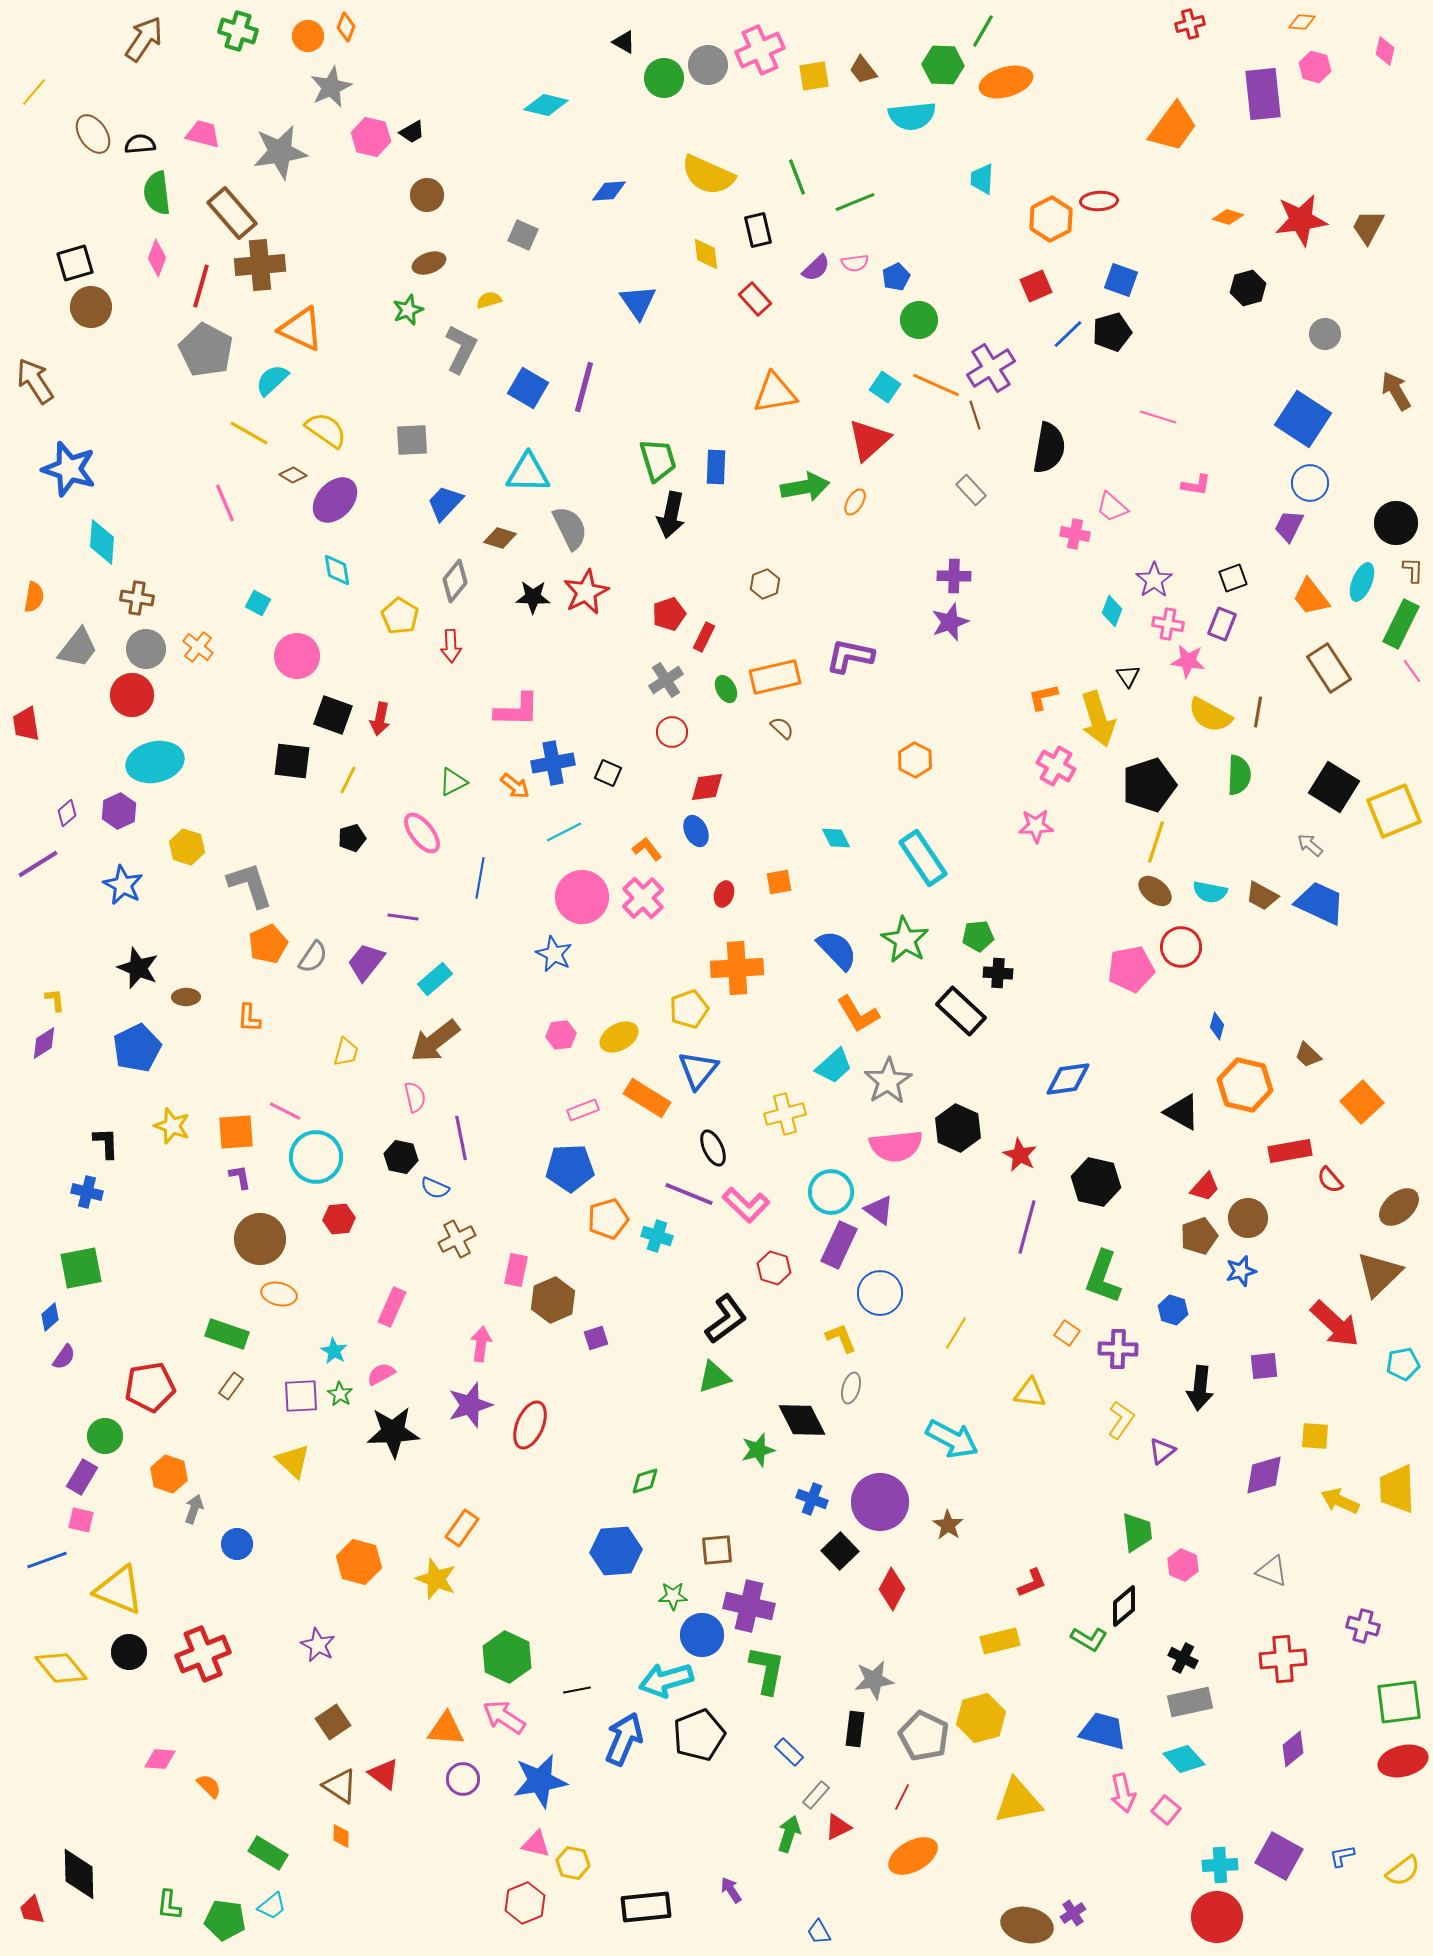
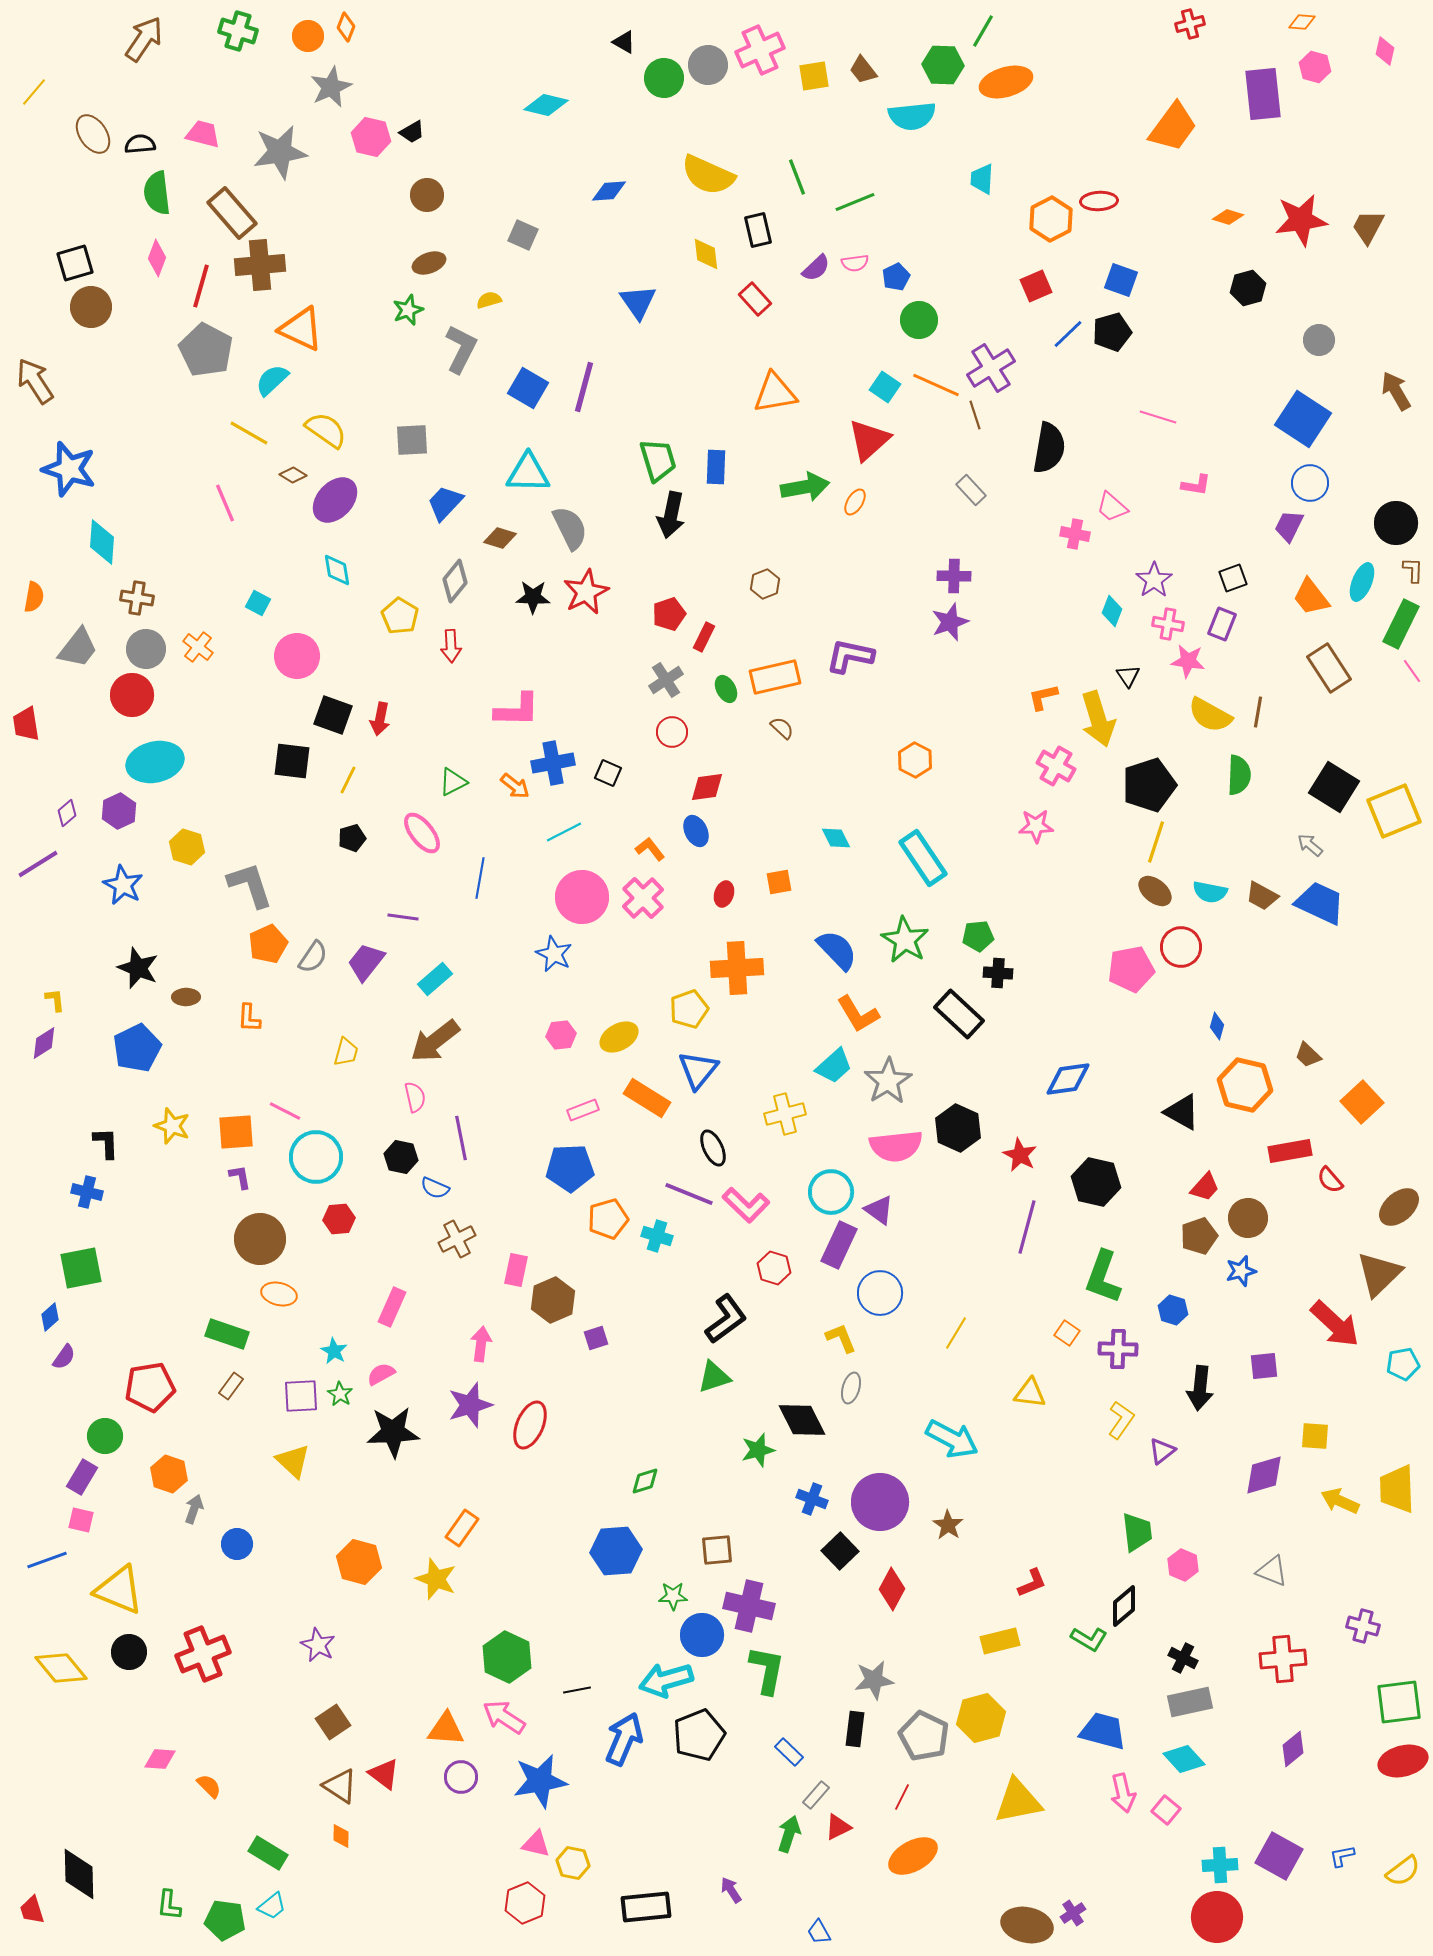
gray circle at (1325, 334): moved 6 px left, 6 px down
orange L-shape at (647, 849): moved 3 px right
black rectangle at (961, 1011): moved 2 px left, 3 px down
purple circle at (463, 1779): moved 2 px left, 2 px up
